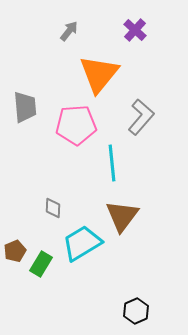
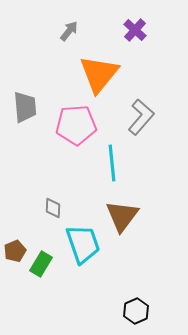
cyan trapezoid: moved 1 px right, 1 px down; rotated 102 degrees clockwise
